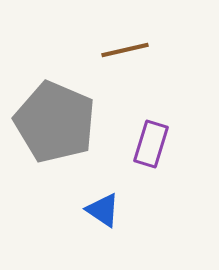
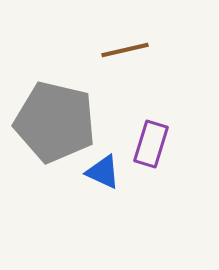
gray pentagon: rotated 10 degrees counterclockwise
blue triangle: moved 38 px up; rotated 9 degrees counterclockwise
